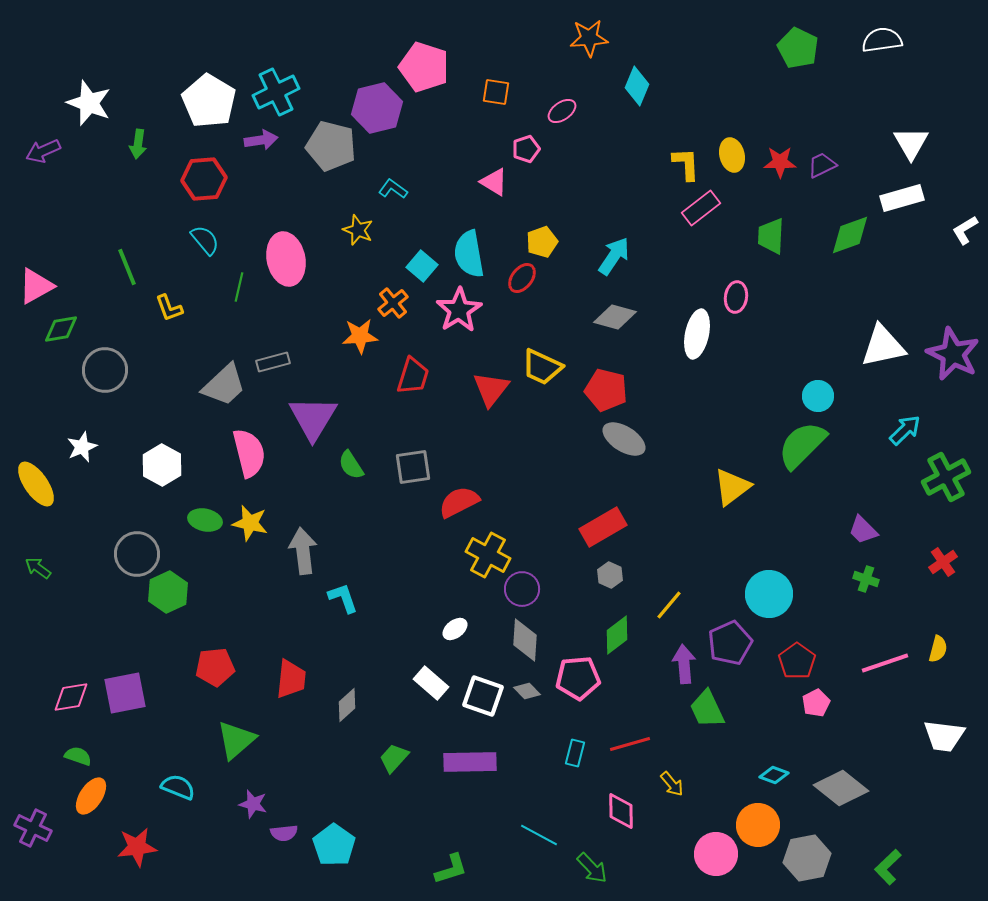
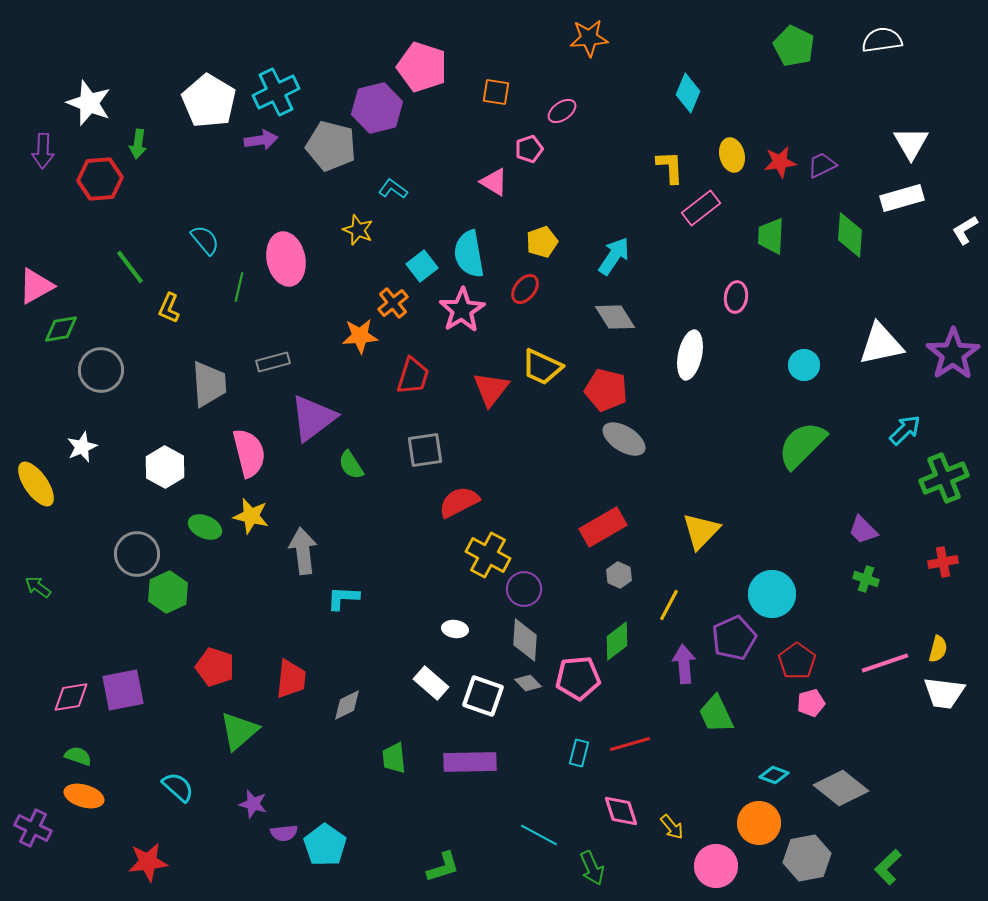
green pentagon at (798, 48): moved 4 px left, 2 px up
pink pentagon at (424, 67): moved 2 px left
cyan diamond at (637, 86): moved 51 px right, 7 px down
pink pentagon at (526, 149): moved 3 px right
purple arrow at (43, 151): rotated 64 degrees counterclockwise
red star at (780, 162): rotated 8 degrees counterclockwise
yellow L-shape at (686, 164): moved 16 px left, 3 px down
red hexagon at (204, 179): moved 104 px left
green diamond at (850, 235): rotated 66 degrees counterclockwise
cyan square at (422, 266): rotated 12 degrees clockwise
green line at (127, 267): moved 3 px right; rotated 15 degrees counterclockwise
red ellipse at (522, 278): moved 3 px right, 11 px down
yellow L-shape at (169, 308): rotated 44 degrees clockwise
pink star at (459, 310): moved 3 px right
gray diamond at (615, 317): rotated 42 degrees clockwise
white ellipse at (697, 334): moved 7 px left, 21 px down
white triangle at (883, 346): moved 2 px left, 2 px up
purple star at (953, 354): rotated 12 degrees clockwise
gray circle at (105, 370): moved 4 px left
gray trapezoid at (224, 385): moved 15 px left, 1 px up; rotated 51 degrees counterclockwise
cyan circle at (818, 396): moved 14 px left, 31 px up
purple triangle at (313, 418): rotated 22 degrees clockwise
white hexagon at (162, 465): moved 3 px right, 2 px down
gray square at (413, 467): moved 12 px right, 17 px up
green cross at (946, 477): moved 2 px left, 1 px down; rotated 6 degrees clockwise
yellow triangle at (732, 487): moved 31 px left, 44 px down; rotated 9 degrees counterclockwise
green ellipse at (205, 520): moved 7 px down; rotated 12 degrees clockwise
yellow star at (250, 523): moved 1 px right, 7 px up
red cross at (943, 562): rotated 24 degrees clockwise
green arrow at (38, 568): moved 19 px down
gray hexagon at (610, 575): moved 9 px right
purple circle at (522, 589): moved 2 px right
cyan circle at (769, 594): moved 3 px right
cyan L-shape at (343, 598): rotated 68 degrees counterclockwise
yellow line at (669, 605): rotated 12 degrees counterclockwise
white ellipse at (455, 629): rotated 45 degrees clockwise
green diamond at (617, 635): moved 6 px down
purple pentagon at (730, 643): moved 4 px right, 5 px up
red pentagon at (215, 667): rotated 24 degrees clockwise
gray diamond at (527, 691): moved 1 px right, 8 px up
purple square at (125, 693): moved 2 px left, 3 px up
pink pentagon at (816, 703): moved 5 px left; rotated 12 degrees clockwise
gray diamond at (347, 705): rotated 16 degrees clockwise
green trapezoid at (707, 709): moved 9 px right, 5 px down
white trapezoid at (944, 736): moved 43 px up
green triangle at (236, 740): moved 3 px right, 9 px up
cyan rectangle at (575, 753): moved 4 px right
green trapezoid at (394, 758): rotated 48 degrees counterclockwise
yellow arrow at (672, 784): moved 43 px down
cyan semicircle at (178, 787): rotated 20 degrees clockwise
orange ellipse at (91, 796): moved 7 px left; rotated 72 degrees clockwise
pink diamond at (621, 811): rotated 18 degrees counterclockwise
orange circle at (758, 825): moved 1 px right, 2 px up
cyan pentagon at (334, 845): moved 9 px left
red star at (137, 847): moved 11 px right, 15 px down
pink circle at (716, 854): moved 12 px down
green arrow at (592, 868): rotated 20 degrees clockwise
green L-shape at (451, 869): moved 8 px left, 2 px up
